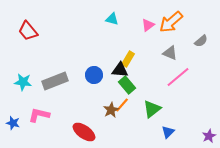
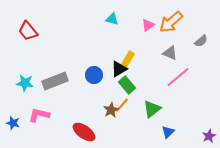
black triangle: moved 1 px left, 1 px up; rotated 36 degrees counterclockwise
cyan star: moved 2 px right, 1 px down
